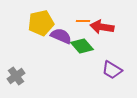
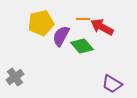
orange line: moved 2 px up
red arrow: rotated 20 degrees clockwise
purple semicircle: rotated 85 degrees counterclockwise
purple trapezoid: moved 14 px down
gray cross: moved 1 px left, 1 px down
